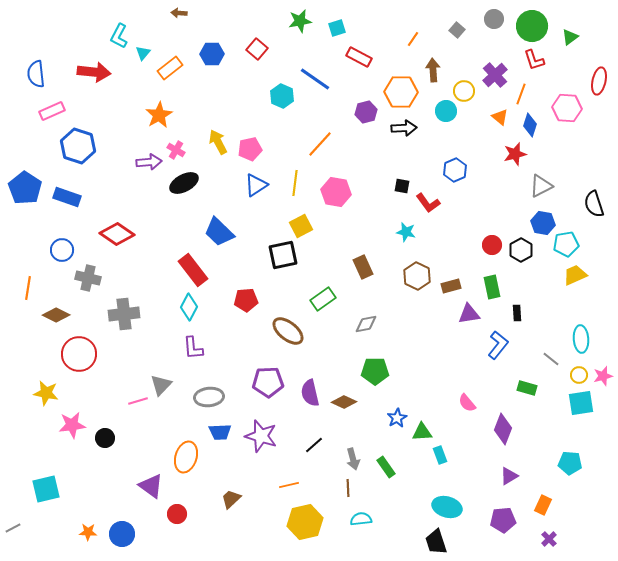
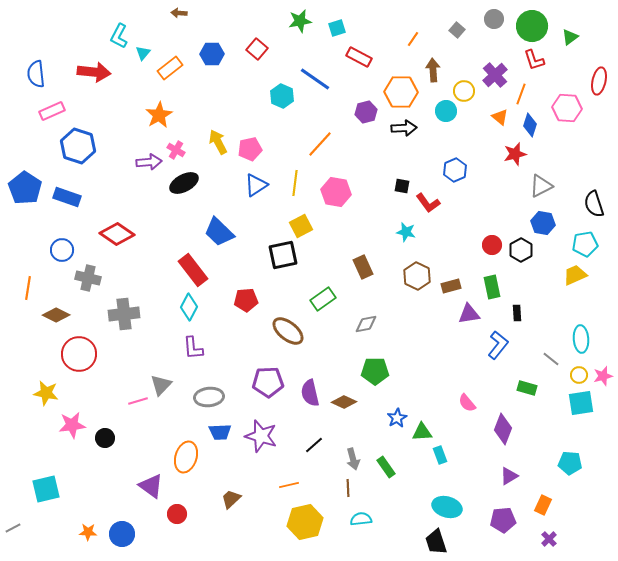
cyan pentagon at (566, 244): moved 19 px right
